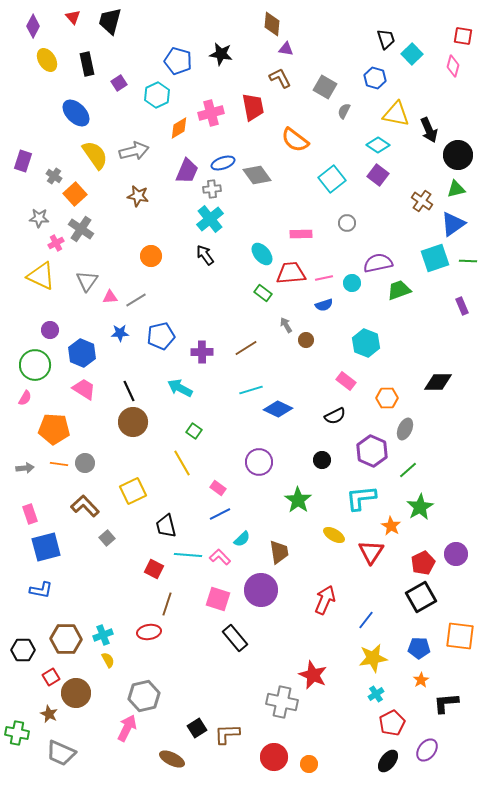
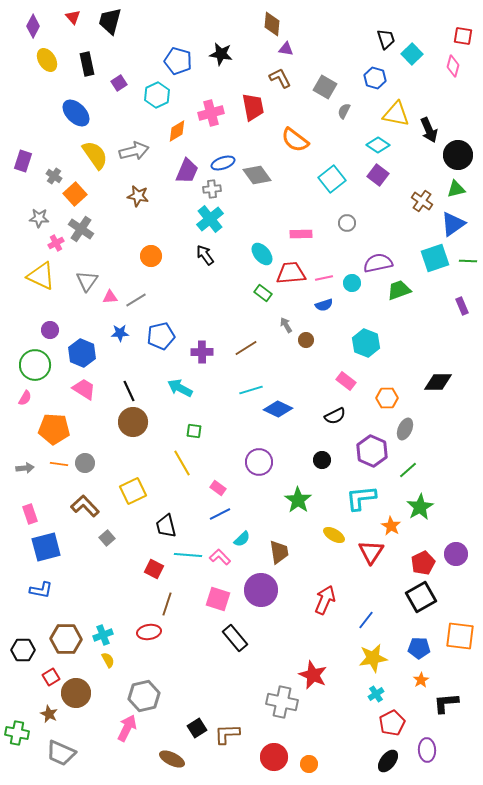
orange diamond at (179, 128): moved 2 px left, 3 px down
green square at (194, 431): rotated 28 degrees counterclockwise
purple ellipse at (427, 750): rotated 40 degrees counterclockwise
